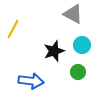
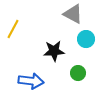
cyan circle: moved 4 px right, 6 px up
black star: rotated 15 degrees clockwise
green circle: moved 1 px down
